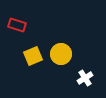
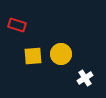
yellow square: rotated 18 degrees clockwise
